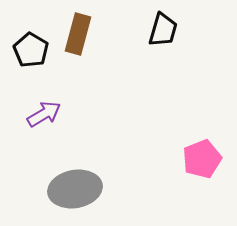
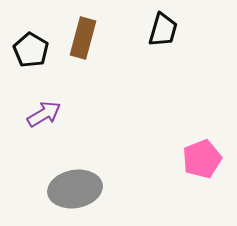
brown rectangle: moved 5 px right, 4 px down
